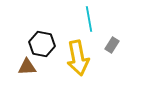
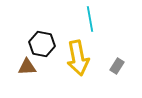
cyan line: moved 1 px right
gray rectangle: moved 5 px right, 21 px down
